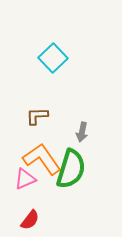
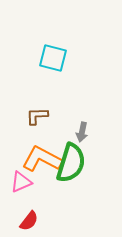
cyan square: rotated 32 degrees counterclockwise
orange L-shape: rotated 27 degrees counterclockwise
green semicircle: moved 6 px up
pink triangle: moved 4 px left, 3 px down
red semicircle: moved 1 px left, 1 px down
